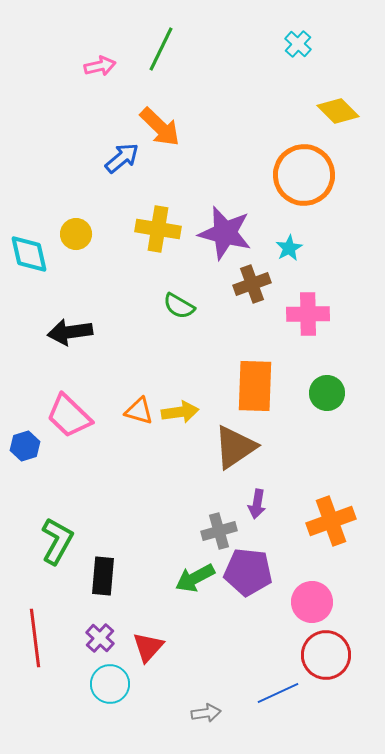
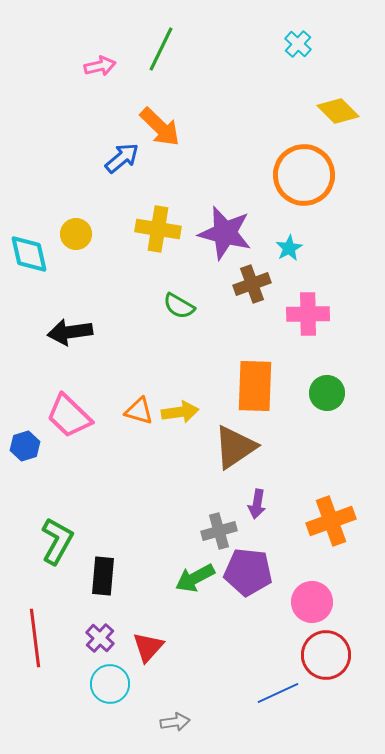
gray arrow: moved 31 px left, 9 px down
